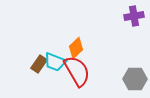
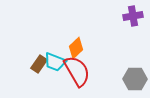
purple cross: moved 1 px left
